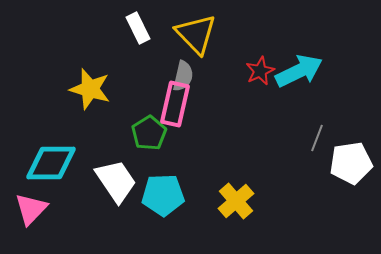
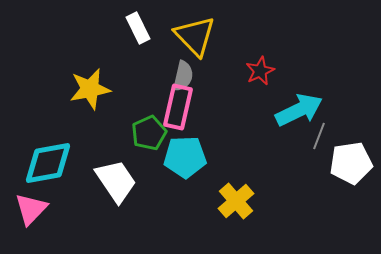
yellow triangle: moved 1 px left, 2 px down
cyan arrow: moved 39 px down
yellow star: rotated 27 degrees counterclockwise
pink rectangle: moved 3 px right, 3 px down
green pentagon: rotated 8 degrees clockwise
gray line: moved 2 px right, 2 px up
cyan diamond: moved 3 px left; rotated 10 degrees counterclockwise
cyan pentagon: moved 22 px right, 38 px up
